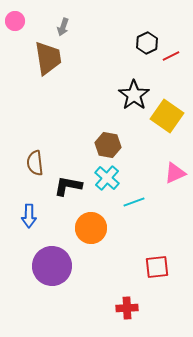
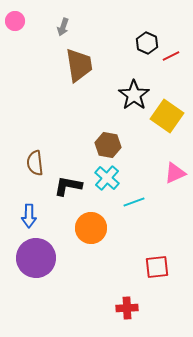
black hexagon: rotated 10 degrees counterclockwise
brown trapezoid: moved 31 px right, 7 px down
purple circle: moved 16 px left, 8 px up
